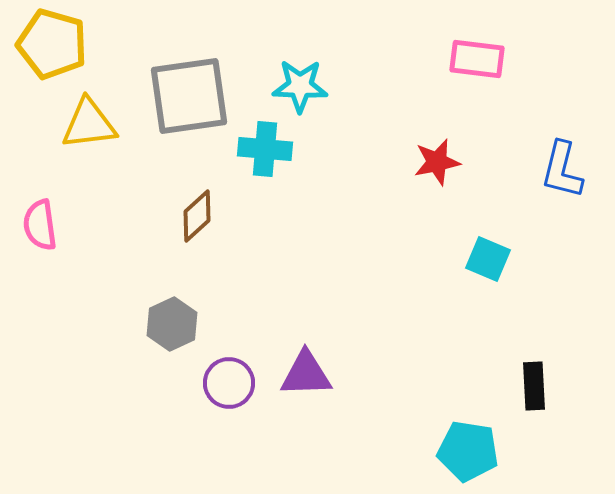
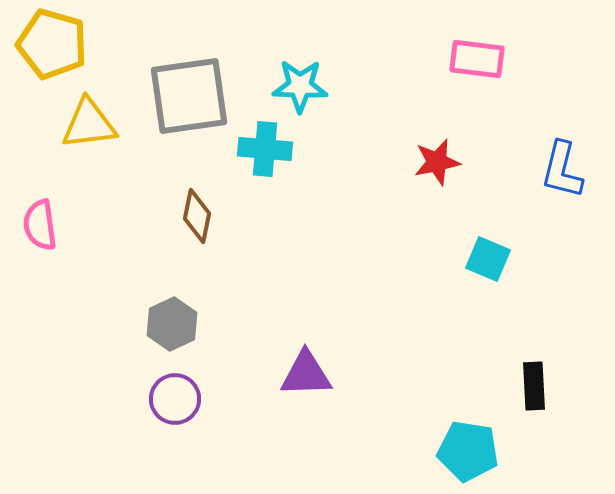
brown diamond: rotated 36 degrees counterclockwise
purple circle: moved 54 px left, 16 px down
